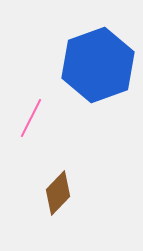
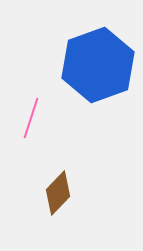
pink line: rotated 9 degrees counterclockwise
